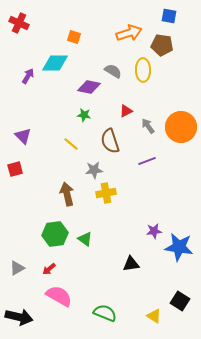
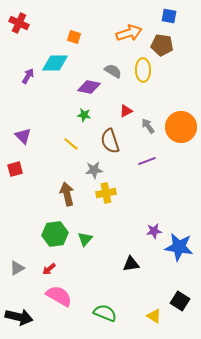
green triangle: rotated 35 degrees clockwise
